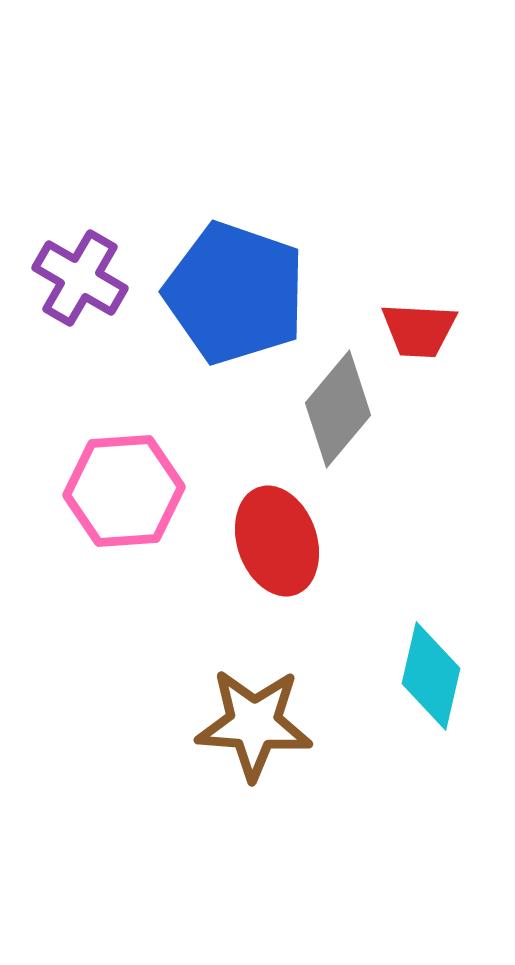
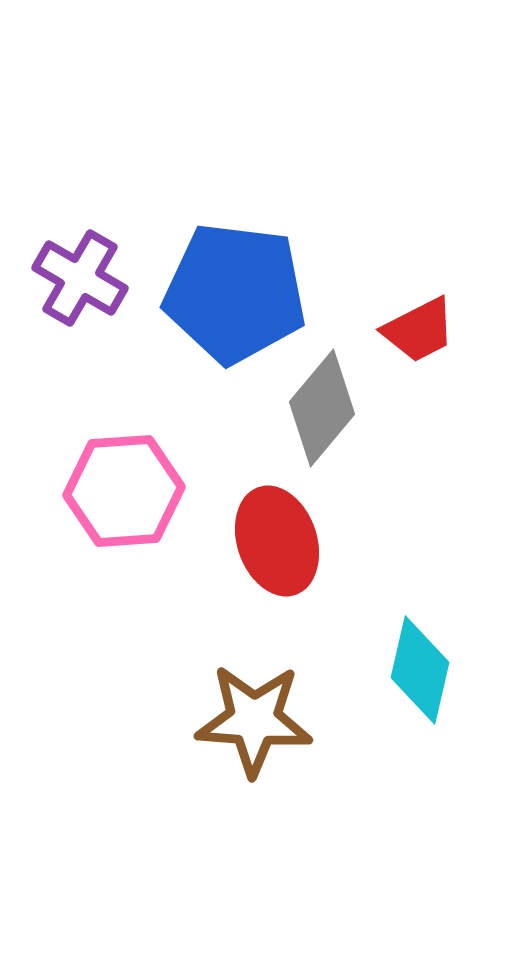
blue pentagon: rotated 12 degrees counterclockwise
red trapezoid: rotated 30 degrees counterclockwise
gray diamond: moved 16 px left, 1 px up
cyan diamond: moved 11 px left, 6 px up
brown star: moved 4 px up
